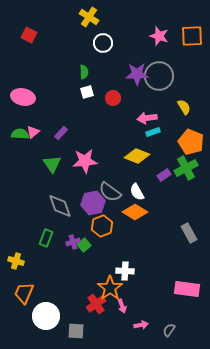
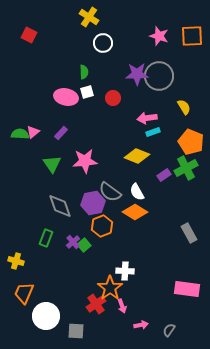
pink ellipse at (23, 97): moved 43 px right
purple cross at (73, 242): rotated 24 degrees counterclockwise
